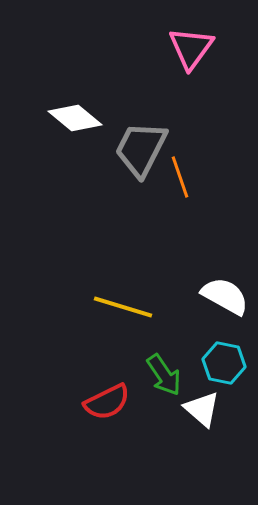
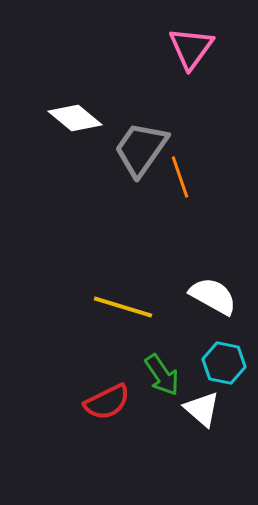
gray trapezoid: rotated 8 degrees clockwise
white semicircle: moved 12 px left
green arrow: moved 2 px left
